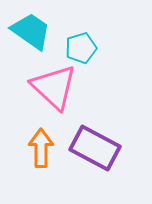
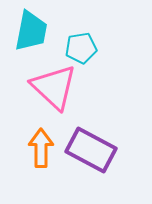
cyan trapezoid: rotated 66 degrees clockwise
cyan pentagon: rotated 8 degrees clockwise
purple rectangle: moved 4 px left, 2 px down
